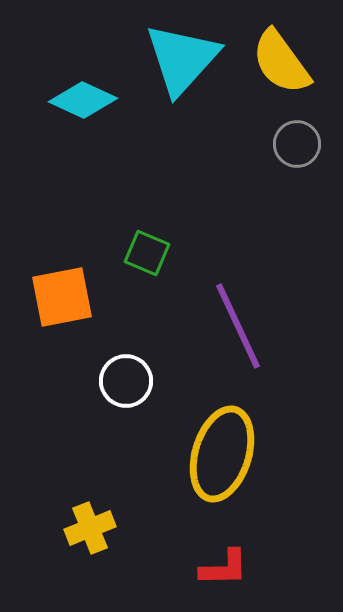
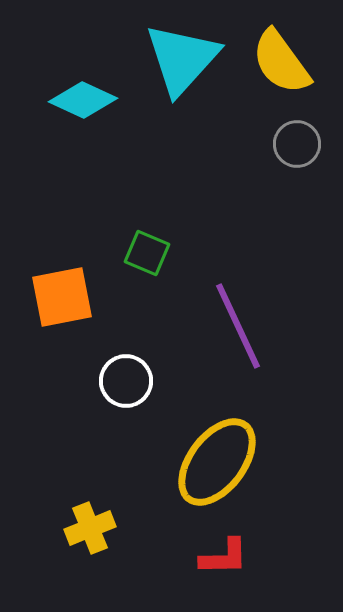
yellow ellipse: moved 5 px left, 8 px down; rotated 20 degrees clockwise
red L-shape: moved 11 px up
